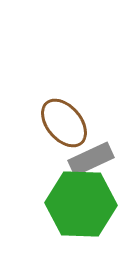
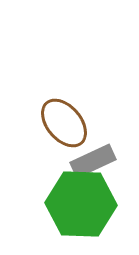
gray rectangle: moved 2 px right, 2 px down
